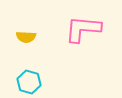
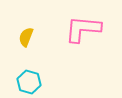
yellow semicircle: rotated 108 degrees clockwise
